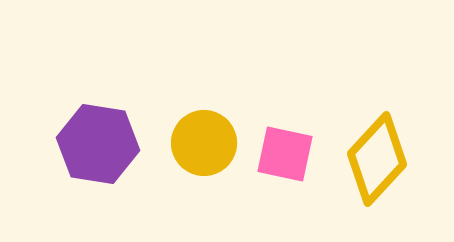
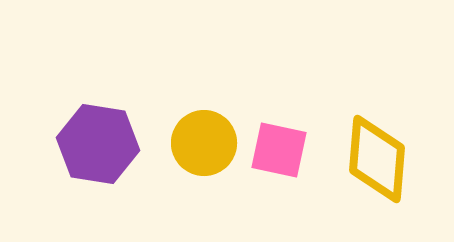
pink square: moved 6 px left, 4 px up
yellow diamond: rotated 38 degrees counterclockwise
